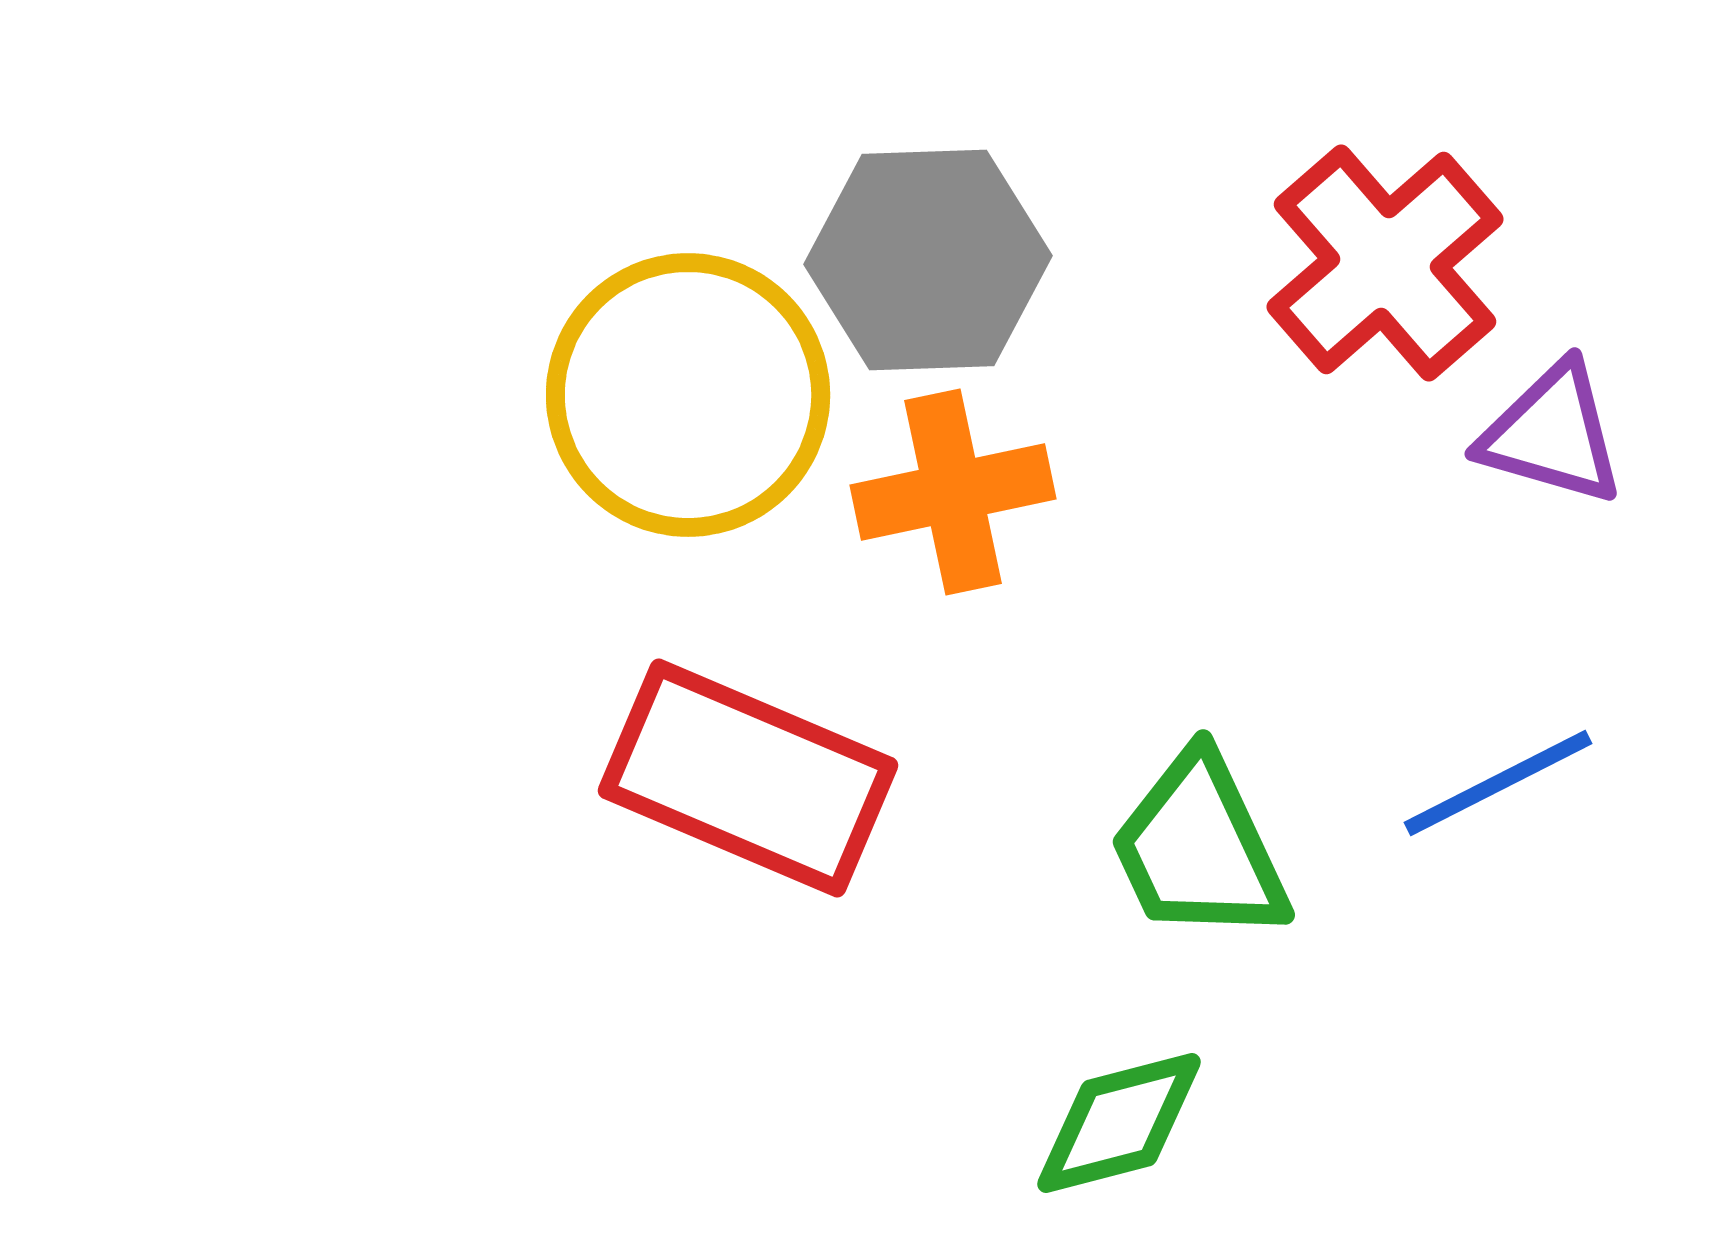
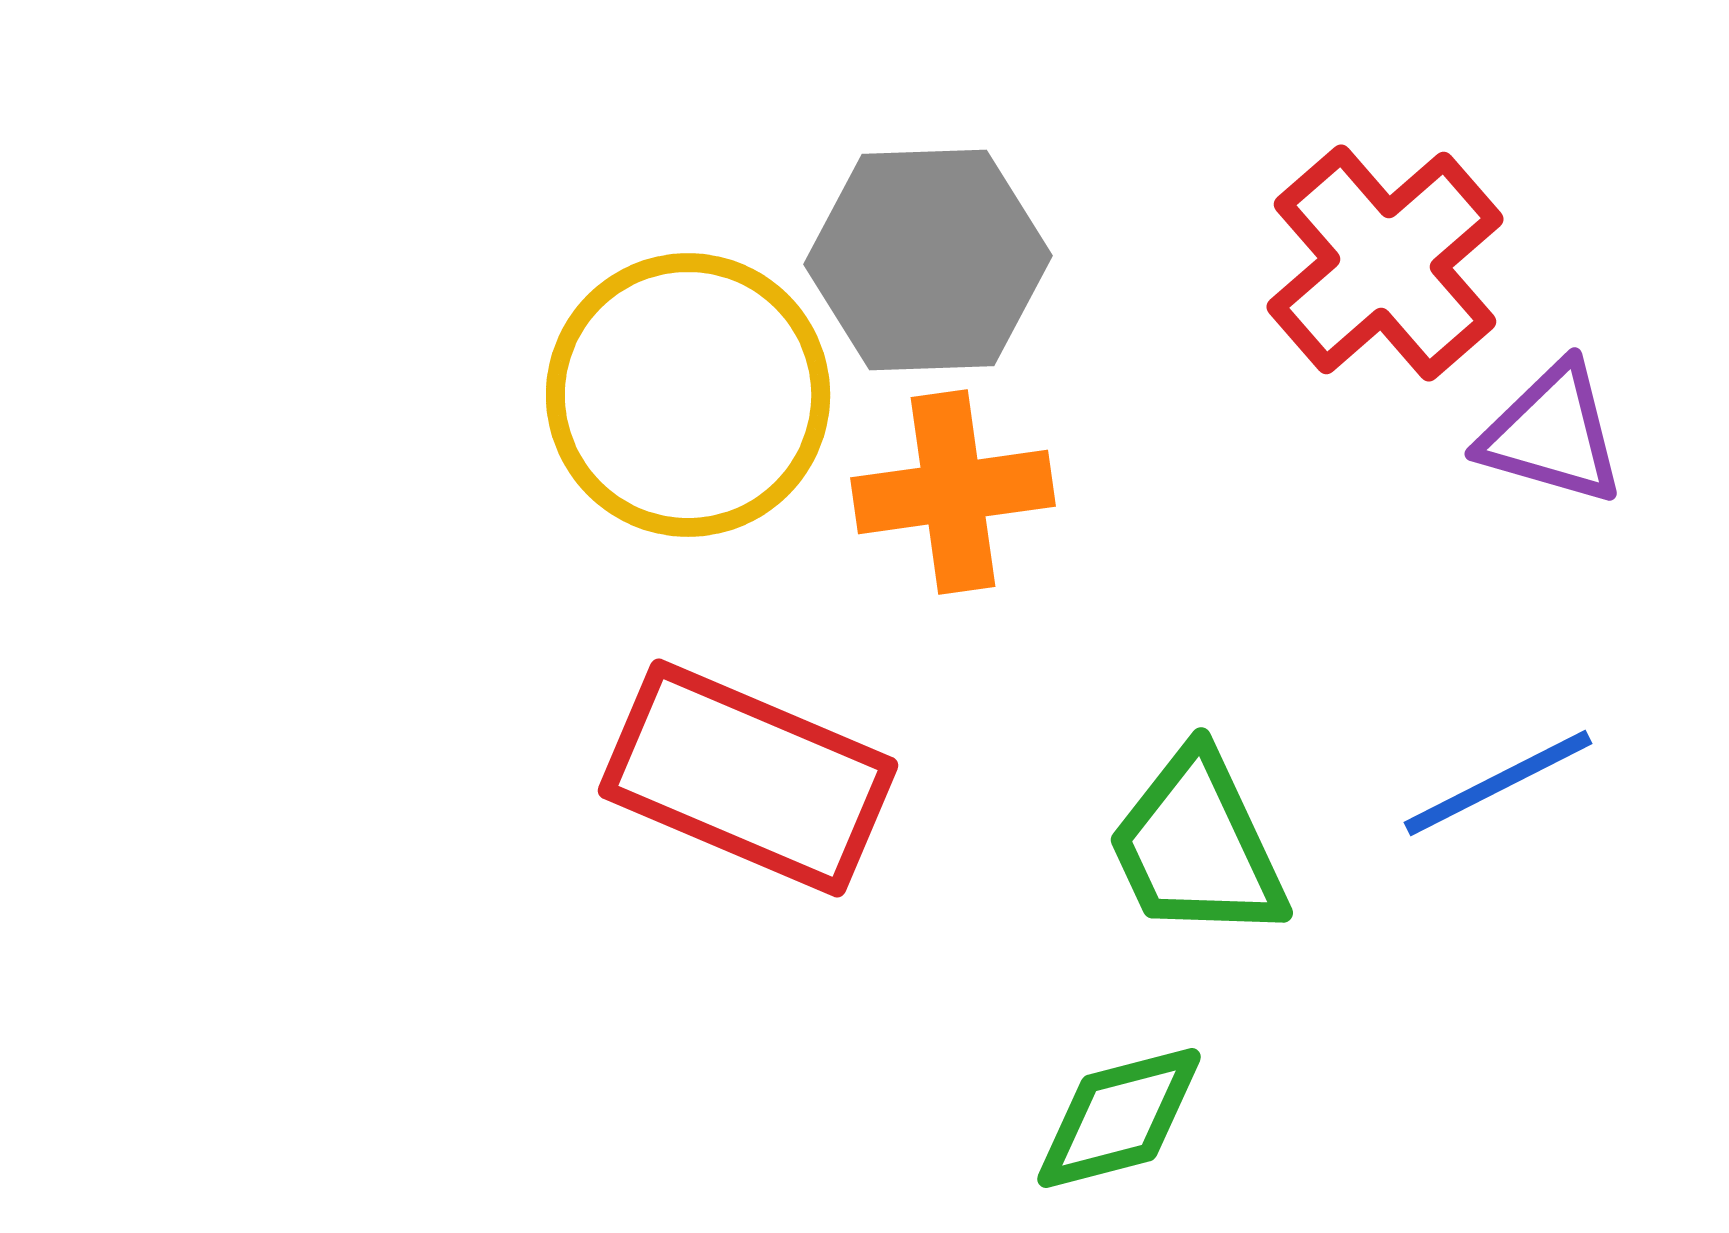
orange cross: rotated 4 degrees clockwise
green trapezoid: moved 2 px left, 2 px up
green diamond: moved 5 px up
